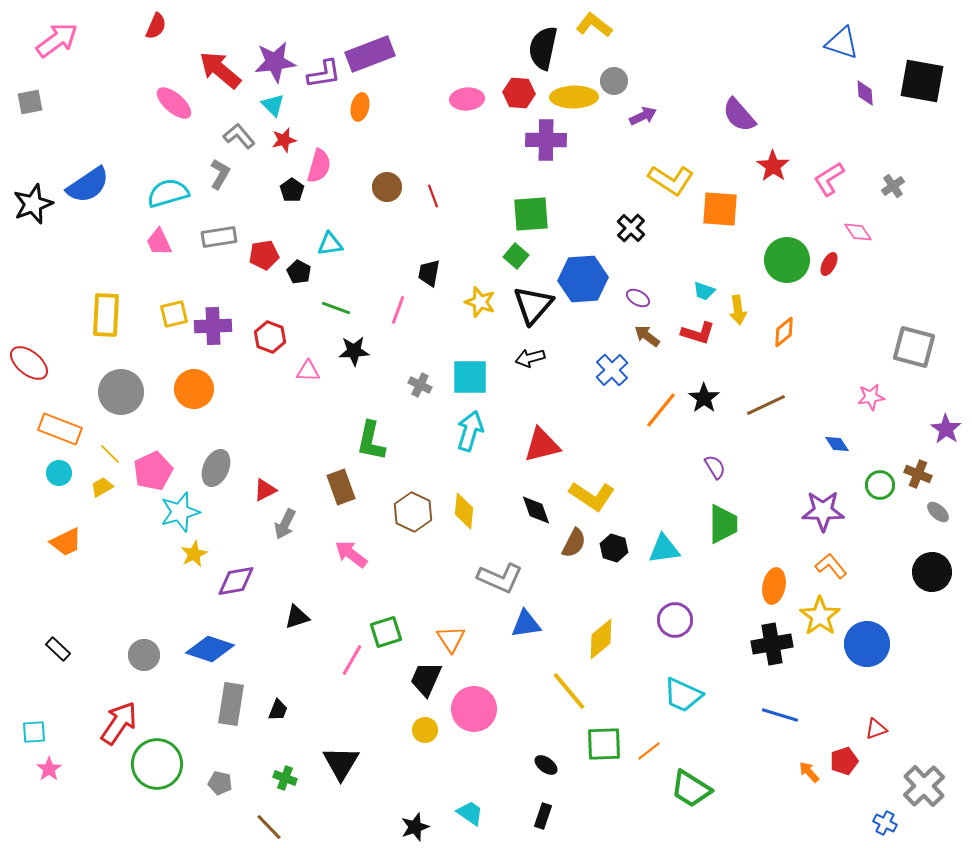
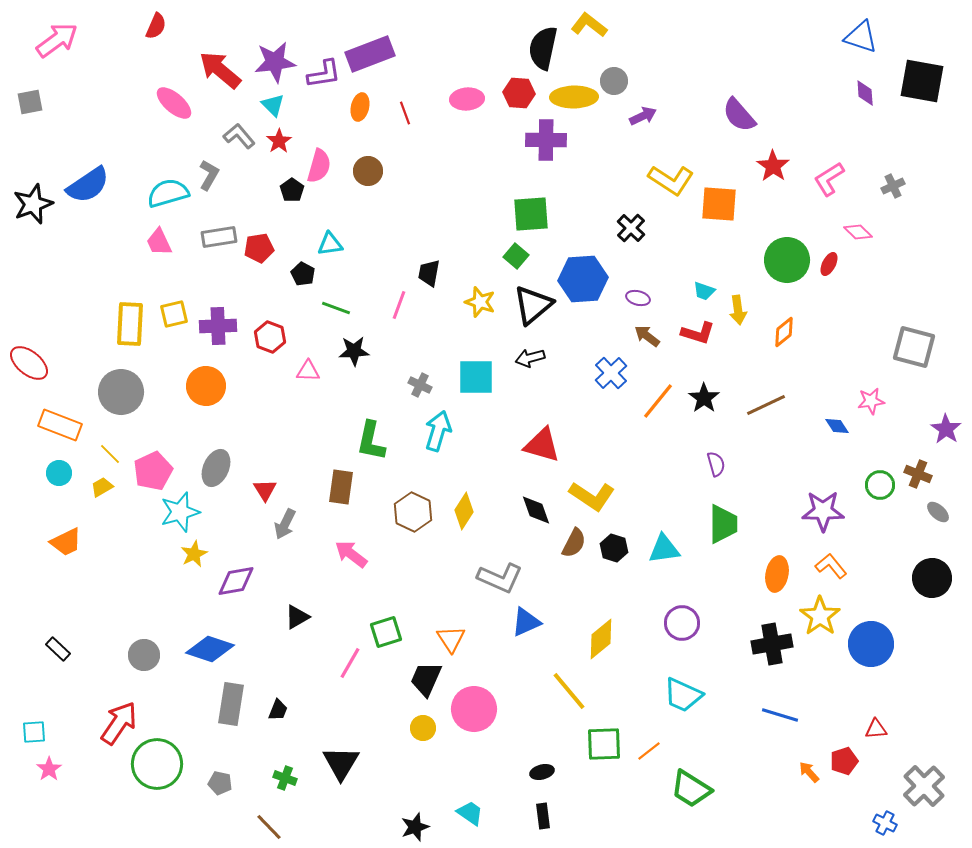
yellow L-shape at (594, 25): moved 5 px left
blue triangle at (842, 43): moved 19 px right, 6 px up
red star at (284, 140): moved 5 px left, 1 px down; rotated 20 degrees counterclockwise
gray L-shape at (220, 174): moved 11 px left, 1 px down
gray cross at (893, 186): rotated 10 degrees clockwise
brown circle at (387, 187): moved 19 px left, 16 px up
red line at (433, 196): moved 28 px left, 83 px up
orange square at (720, 209): moved 1 px left, 5 px up
pink diamond at (858, 232): rotated 12 degrees counterclockwise
red pentagon at (264, 255): moved 5 px left, 7 px up
black pentagon at (299, 272): moved 4 px right, 2 px down
purple ellipse at (638, 298): rotated 15 degrees counterclockwise
black triangle at (533, 305): rotated 9 degrees clockwise
pink line at (398, 310): moved 1 px right, 5 px up
yellow rectangle at (106, 315): moved 24 px right, 9 px down
purple cross at (213, 326): moved 5 px right
blue cross at (612, 370): moved 1 px left, 3 px down
cyan square at (470, 377): moved 6 px right
orange circle at (194, 389): moved 12 px right, 3 px up
pink star at (871, 397): moved 4 px down
orange line at (661, 410): moved 3 px left, 9 px up
orange rectangle at (60, 429): moved 4 px up
cyan arrow at (470, 431): moved 32 px left
blue diamond at (837, 444): moved 18 px up
red triangle at (542, 445): rotated 30 degrees clockwise
purple semicircle at (715, 467): moved 1 px right, 3 px up; rotated 15 degrees clockwise
brown rectangle at (341, 487): rotated 28 degrees clockwise
red triangle at (265, 490): rotated 35 degrees counterclockwise
yellow diamond at (464, 511): rotated 27 degrees clockwise
black circle at (932, 572): moved 6 px down
orange ellipse at (774, 586): moved 3 px right, 12 px up
black triangle at (297, 617): rotated 12 degrees counterclockwise
purple circle at (675, 620): moved 7 px right, 3 px down
blue triangle at (526, 624): moved 2 px up; rotated 16 degrees counterclockwise
blue circle at (867, 644): moved 4 px right
pink line at (352, 660): moved 2 px left, 3 px down
red triangle at (876, 729): rotated 15 degrees clockwise
yellow circle at (425, 730): moved 2 px left, 2 px up
black ellipse at (546, 765): moved 4 px left, 7 px down; rotated 50 degrees counterclockwise
black rectangle at (543, 816): rotated 25 degrees counterclockwise
